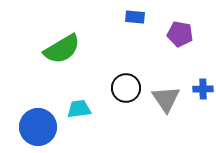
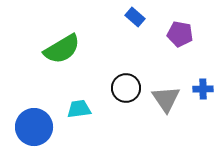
blue rectangle: rotated 36 degrees clockwise
blue circle: moved 4 px left
